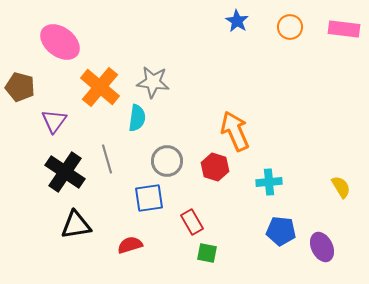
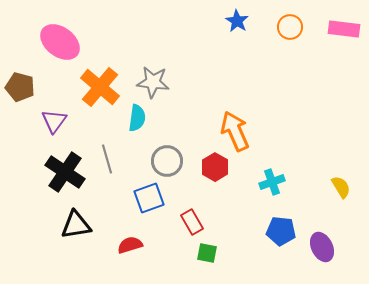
red hexagon: rotated 12 degrees clockwise
cyan cross: moved 3 px right; rotated 15 degrees counterclockwise
blue square: rotated 12 degrees counterclockwise
